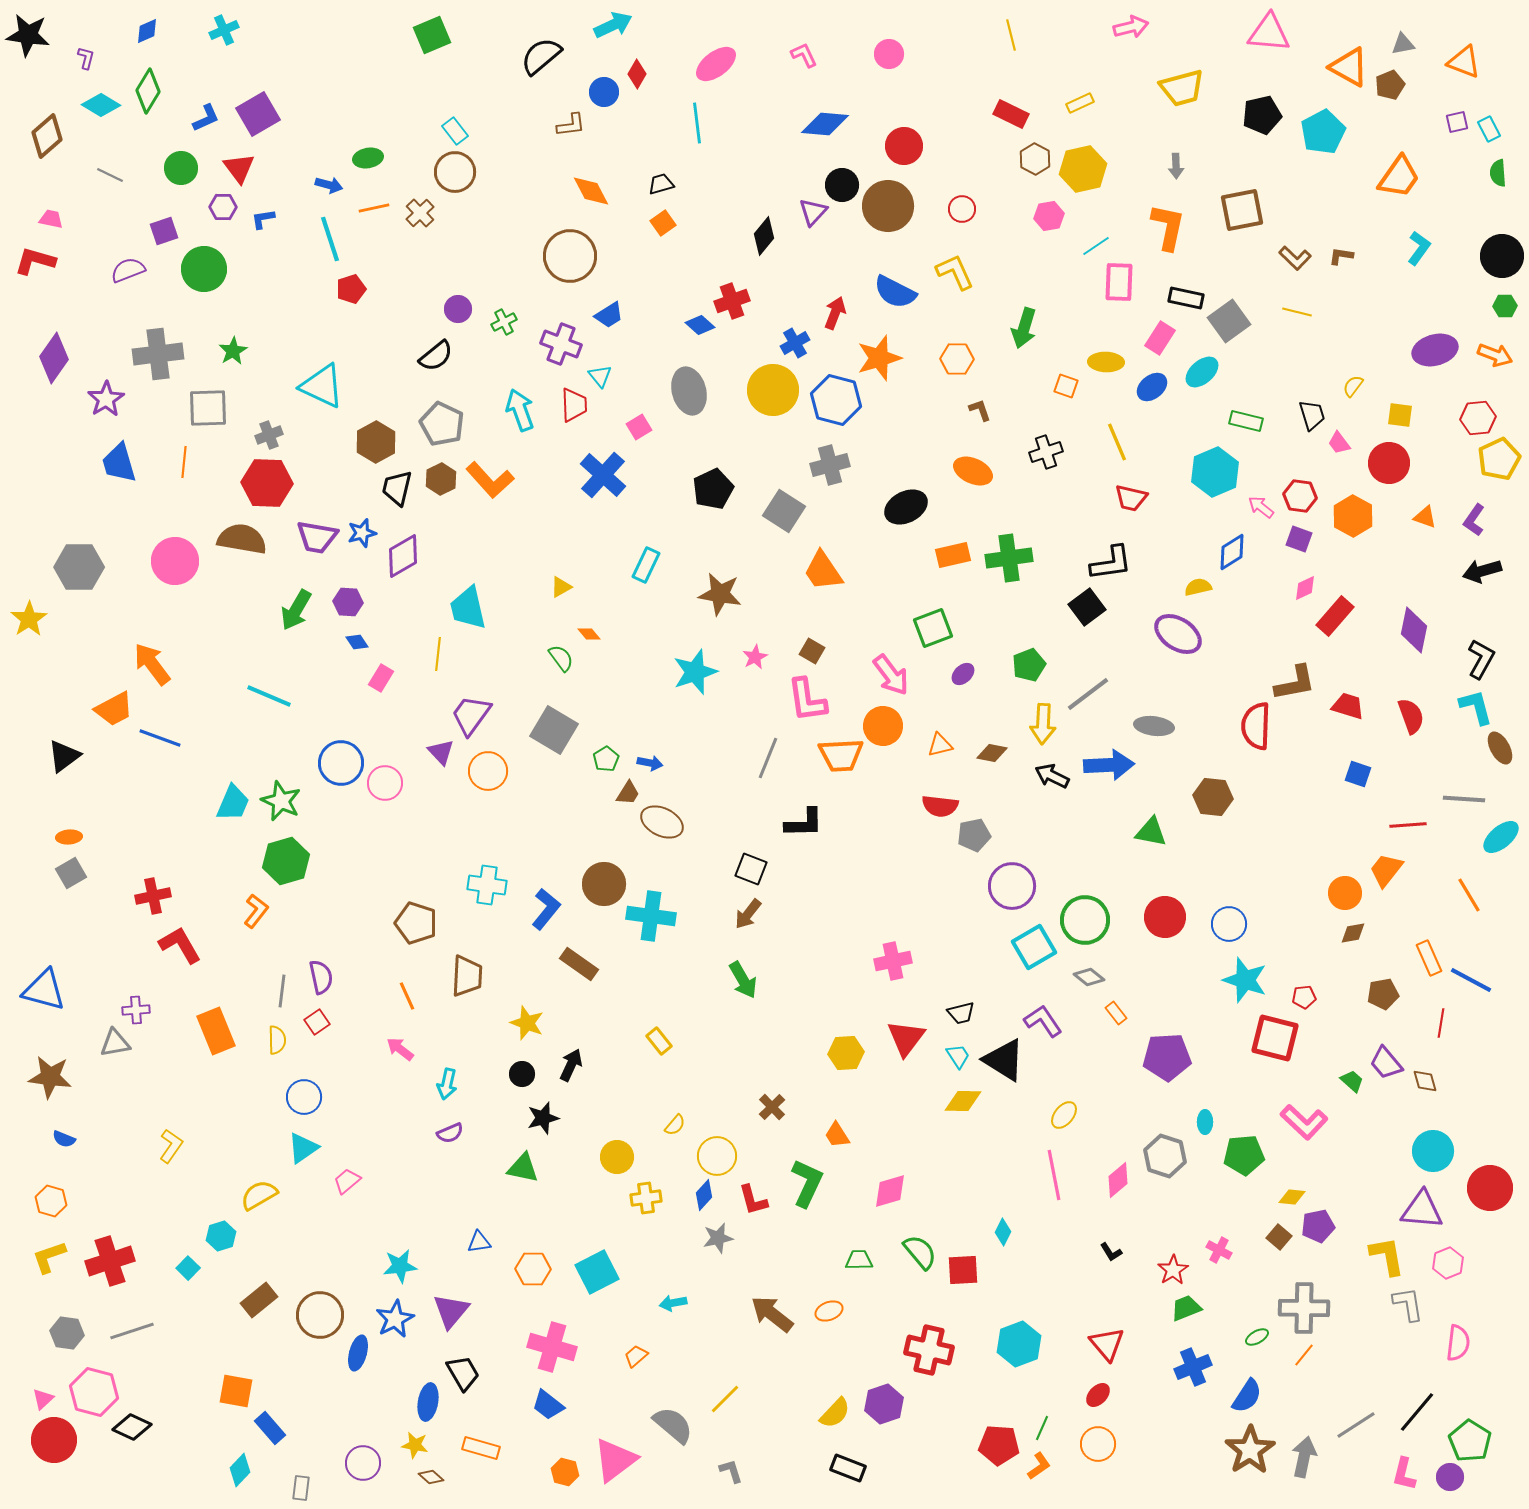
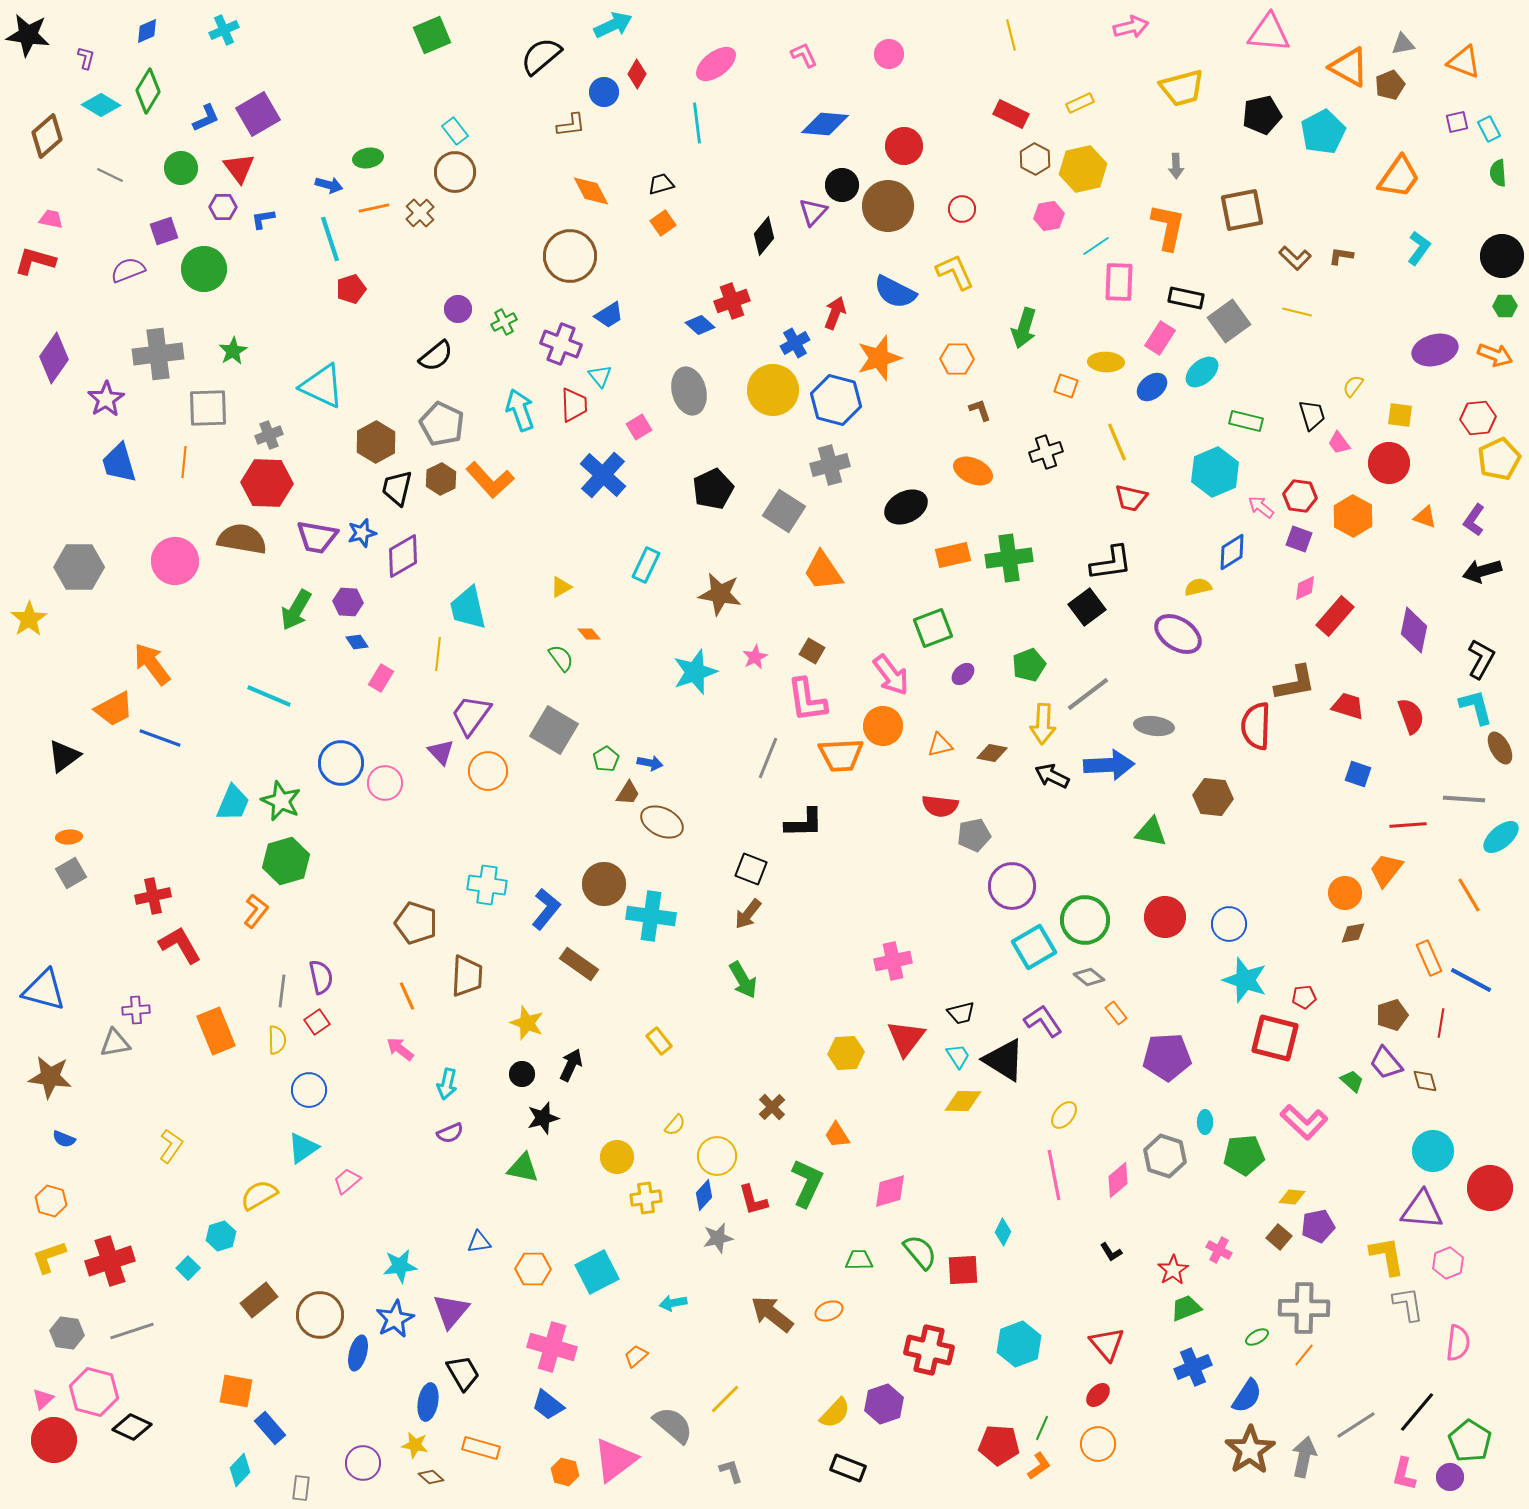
brown pentagon at (1383, 994): moved 9 px right, 21 px down; rotated 8 degrees counterclockwise
blue circle at (304, 1097): moved 5 px right, 7 px up
